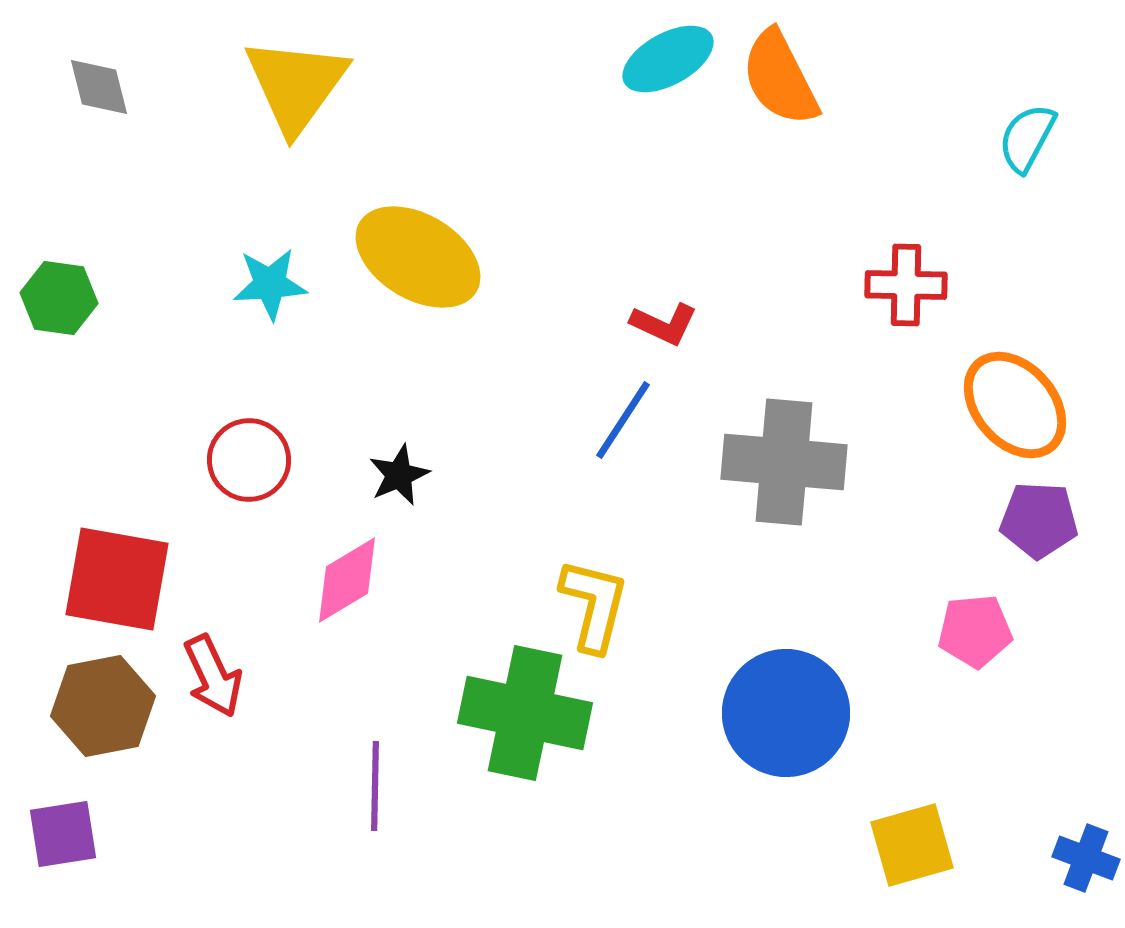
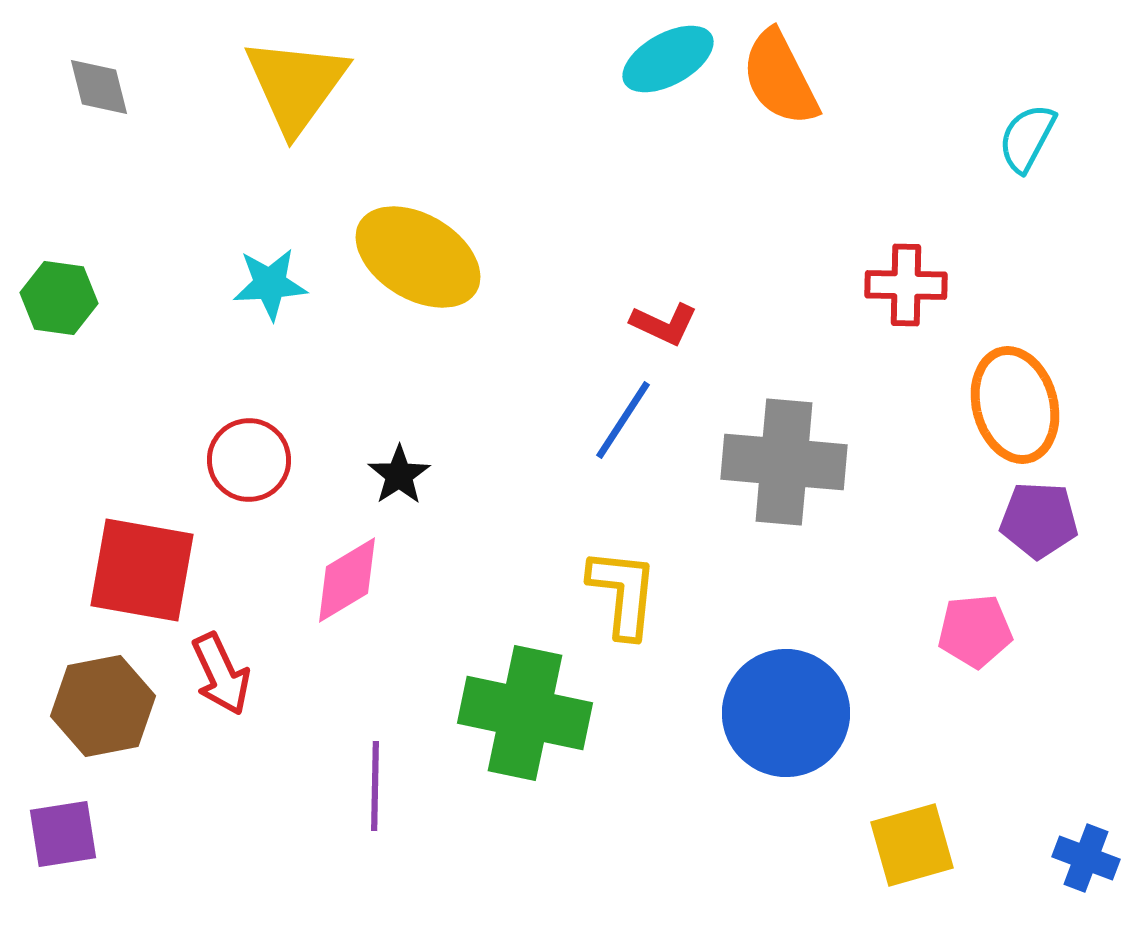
orange ellipse: rotated 26 degrees clockwise
black star: rotated 10 degrees counterclockwise
red square: moved 25 px right, 9 px up
yellow L-shape: moved 29 px right, 12 px up; rotated 8 degrees counterclockwise
red arrow: moved 8 px right, 2 px up
